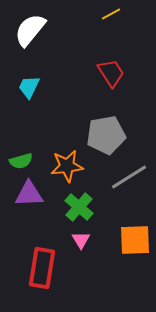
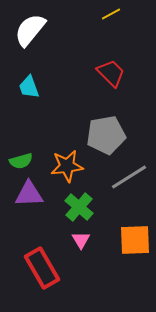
red trapezoid: rotated 12 degrees counterclockwise
cyan trapezoid: rotated 45 degrees counterclockwise
red rectangle: rotated 39 degrees counterclockwise
